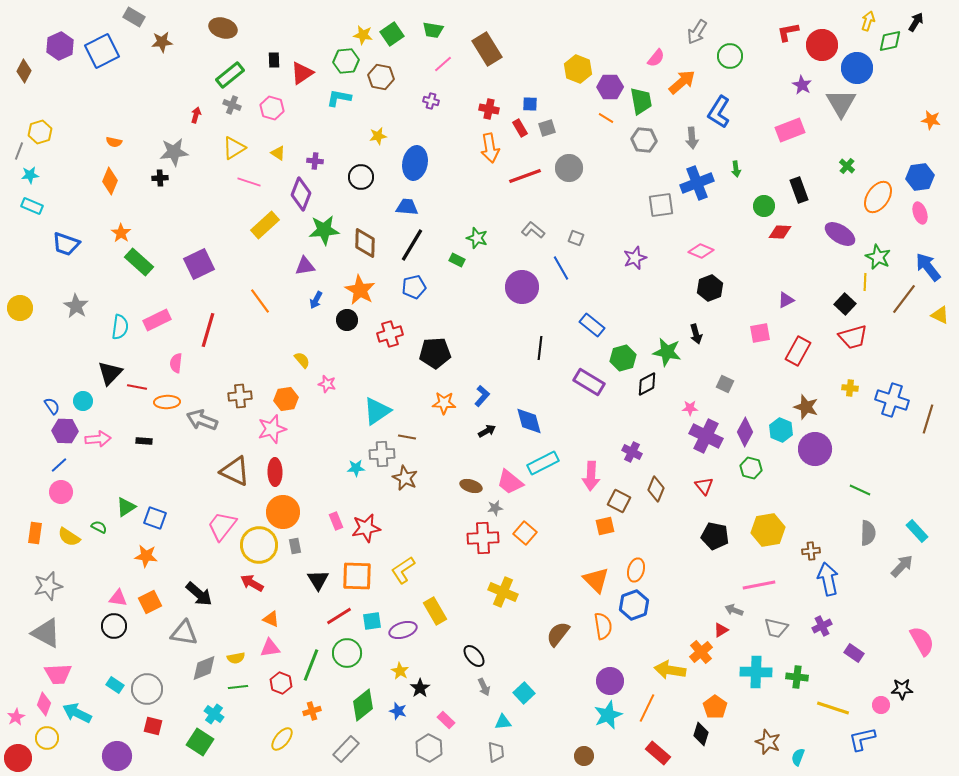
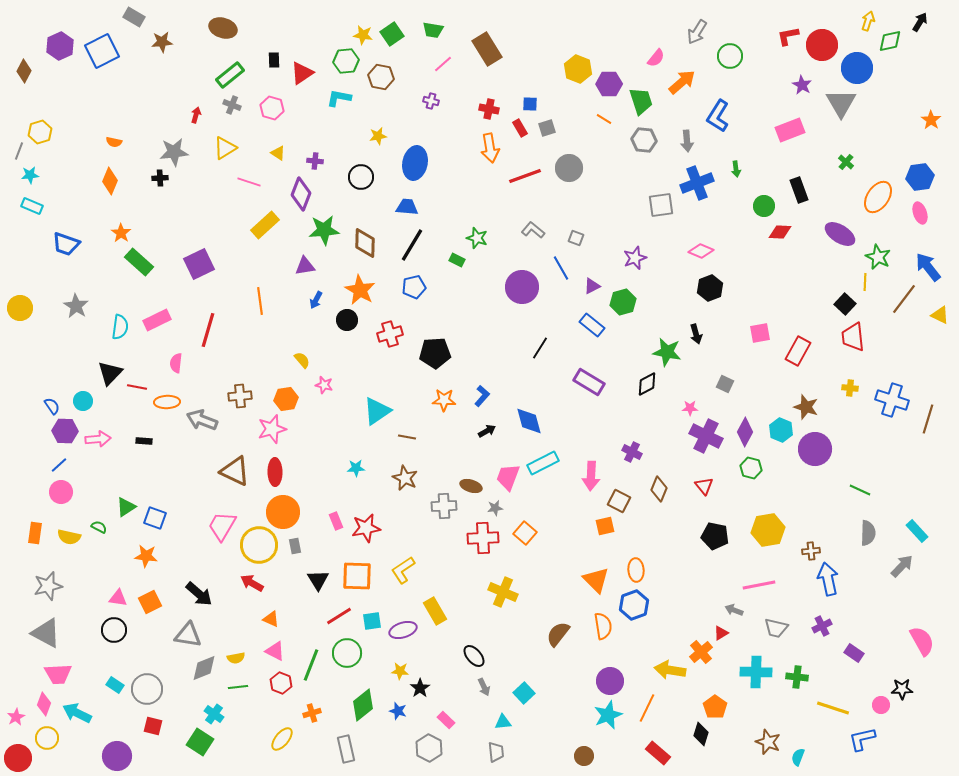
black arrow at (916, 22): moved 4 px right
red L-shape at (788, 32): moved 4 px down
purple hexagon at (610, 87): moved 1 px left, 3 px up
green trapezoid at (641, 101): rotated 8 degrees counterclockwise
blue L-shape at (719, 112): moved 1 px left, 4 px down
orange line at (606, 118): moved 2 px left, 1 px down
orange star at (931, 120): rotated 24 degrees clockwise
gray arrow at (692, 138): moved 5 px left, 3 px down
yellow triangle at (234, 148): moved 9 px left
green cross at (847, 166): moved 1 px left, 4 px up
purple triangle at (786, 300): moved 194 px left, 14 px up
orange line at (260, 301): rotated 28 degrees clockwise
red trapezoid at (853, 337): rotated 100 degrees clockwise
black line at (540, 348): rotated 25 degrees clockwise
green hexagon at (623, 358): moved 56 px up
pink star at (327, 384): moved 3 px left, 1 px down
orange star at (444, 403): moved 3 px up
gray cross at (382, 454): moved 62 px right, 52 px down
pink trapezoid at (510, 482): moved 2 px left, 5 px up; rotated 72 degrees clockwise
brown diamond at (656, 489): moved 3 px right
pink trapezoid at (222, 526): rotated 8 degrees counterclockwise
yellow semicircle at (69, 537): rotated 20 degrees counterclockwise
orange ellipse at (636, 570): rotated 20 degrees counterclockwise
black circle at (114, 626): moved 4 px down
red triangle at (721, 630): moved 3 px down
gray triangle at (184, 633): moved 4 px right, 2 px down
pink triangle at (270, 648): moved 5 px right, 3 px down; rotated 35 degrees clockwise
yellow star at (400, 671): rotated 24 degrees counterclockwise
orange cross at (312, 711): moved 2 px down
gray rectangle at (346, 749): rotated 56 degrees counterclockwise
